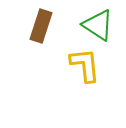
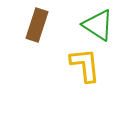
brown rectangle: moved 4 px left, 1 px up
